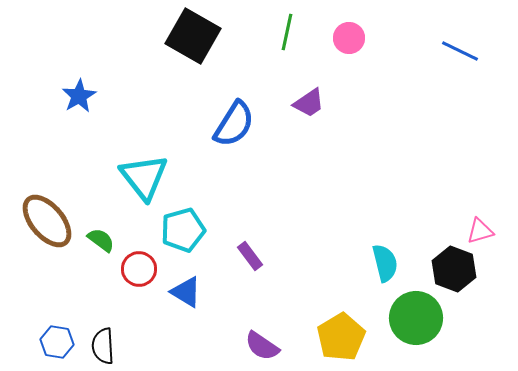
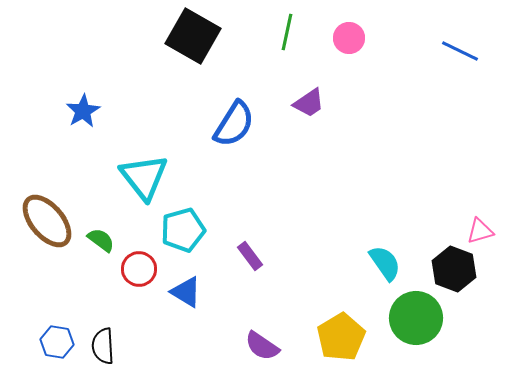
blue star: moved 4 px right, 15 px down
cyan semicircle: rotated 21 degrees counterclockwise
